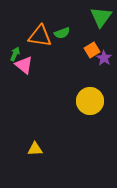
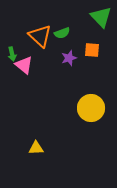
green triangle: rotated 20 degrees counterclockwise
orange triangle: rotated 35 degrees clockwise
orange square: rotated 35 degrees clockwise
green arrow: moved 3 px left; rotated 144 degrees clockwise
purple star: moved 35 px left; rotated 21 degrees clockwise
yellow circle: moved 1 px right, 7 px down
yellow triangle: moved 1 px right, 1 px up
